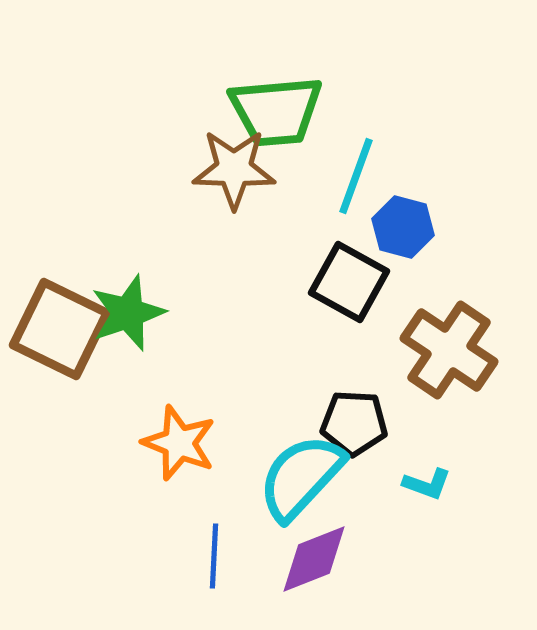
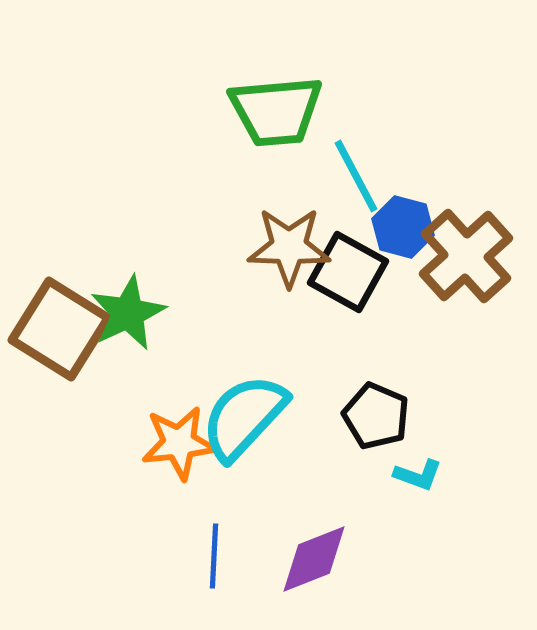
brown star: moved 55 px right, 78 px down
cyan line: rotated 48 degrees counterclockwise
black square: moved 1 px left, 10 px up
green star: rotated 6 degrees counterclockwise
brown square: rotated 6 degrees clockwise
brown cross: moved 17 px right, 94 px up; rotated 14 degrees clockwise
black pentagon: moved 22 px right, 7 px up; rotated 20 degrees clockwise
orange star: rotated 28 degrees counterclockwise
cyan semicircle: moved 57 px left, 60 px up
cyan L-shape: moved 9 px left, 9 px up
